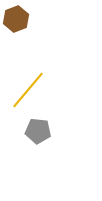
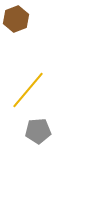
gray pentagon: rotated 10 degrees counterclockwise
